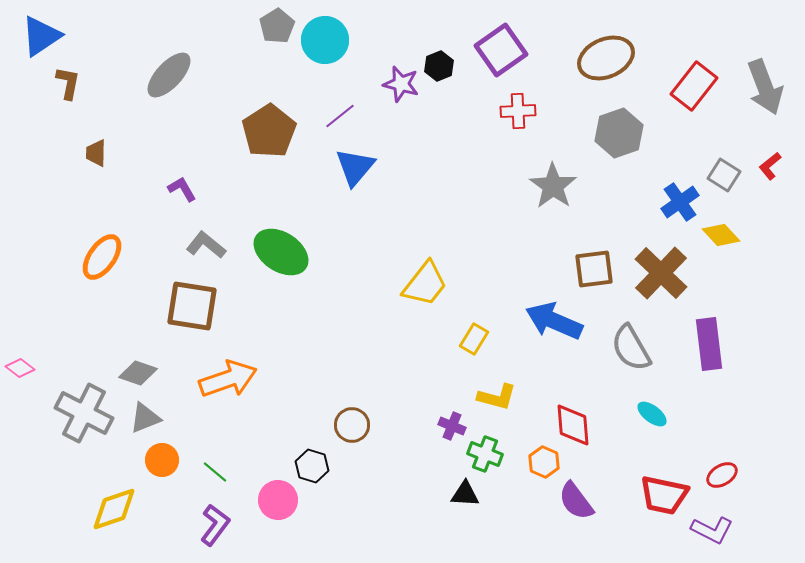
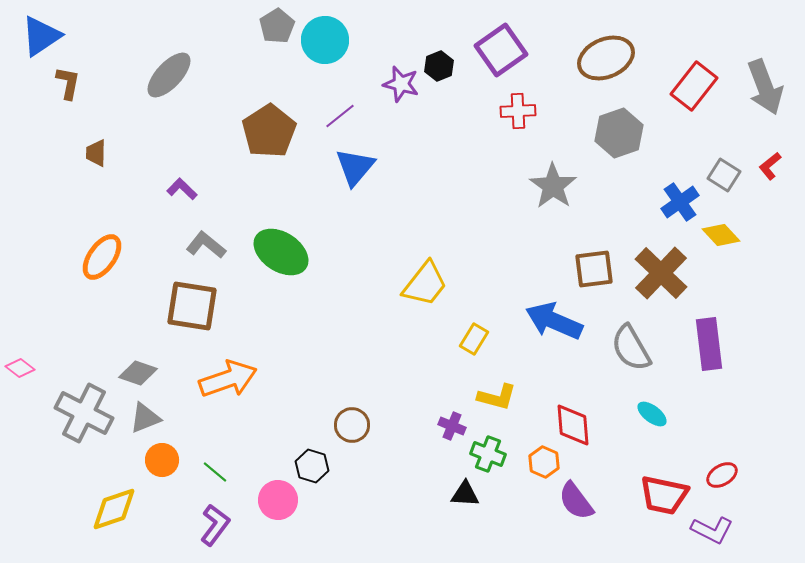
purple L-shape at (182, 189): rotated 16 degrees counterclockwise
green cross at (485, 454): moved 3 px right
